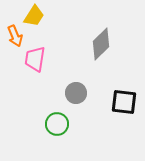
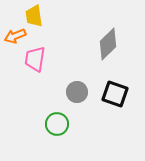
yellow trapezoid: rotated 140 degrees clockwise
orange arrow: rotated 90 degrees clockwise
gray diamond: moved 7 px right
gray circle: moved 1 px right, 1 px up
black square: moved 9 px left, 8 px up; rotated 12 degrees clockwise
